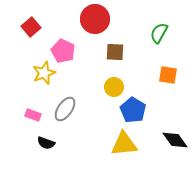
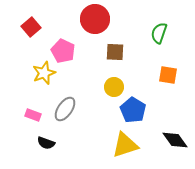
green semicircle: rotated 10 degrees counterclockwise
yellow triangle: moved 1 px right, 1 px down; rotated 12 degrees counterclockwise
